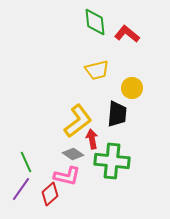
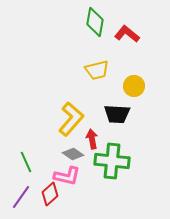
green diamond: rotated 16 degrees clockwise
yellow circle: moved 2 px right, 2 px up
black trapezoid: rotated 88 degrees clockwise
yellow L-shape: moved 7 px left, 2 px up; rotated 12 degrees counterclockwise
purple line: moved 8 px down
